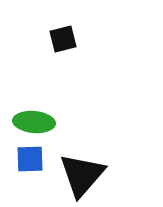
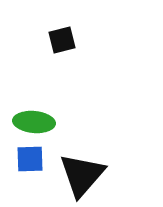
black square: moved 1 px left, 1 px down
